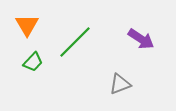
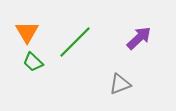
orange triangle: moved 7 px down
purple arrow: moved 2 px left, 1 px up; rotated 76 degrees counterclockwise
green trapezoid: rotated 90 degrees clockwise
